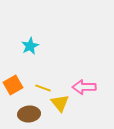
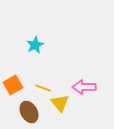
cyan star: moved 5 px right, 1 px up
brown ellipse: moved 2 px up; rotated 65 degrees clockwise
